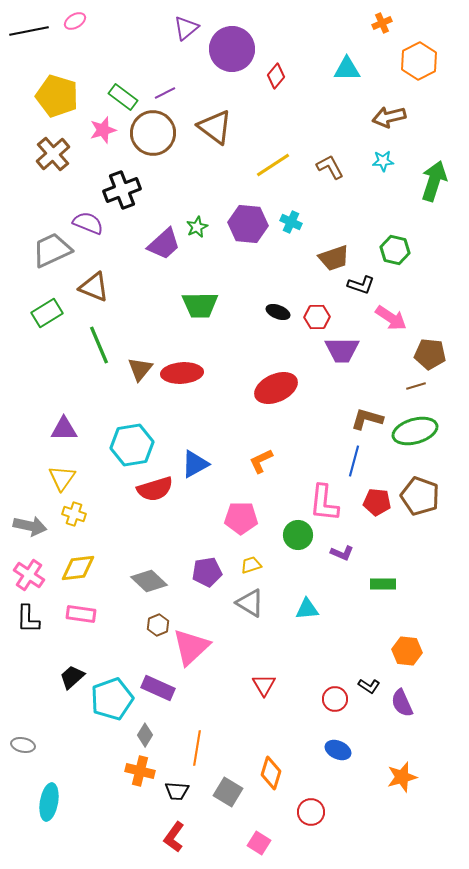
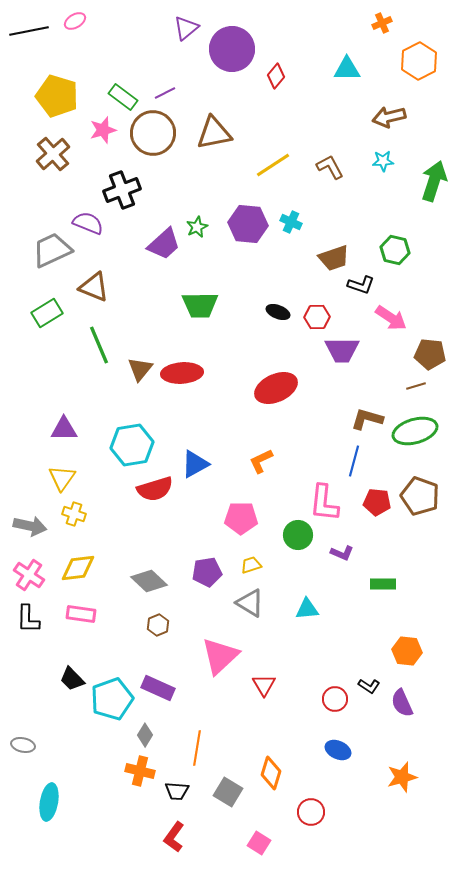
brown triangle at (215, 127): moved 1 px left, 6 px down; rotated 48 degrees counterclockwise
pink triangle at (191, 647): moved 29 px right, 9 px down
black trapezoid at (72, 677): moved 2 px down; rotated 92 degrees counterclockwise
